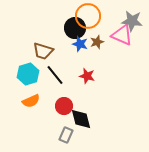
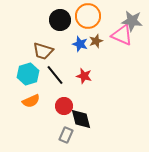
black circle: moved 15 px left, 8 px up
brown star: moved 1 px left, 1 px up
red star: moved 3 px left
